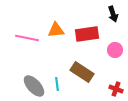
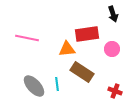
orange triangle: moved 11 px right, 19 px down
pink circle: moved 3 px left, 1 px up
red cross: moved 1 px left, 2 px down
